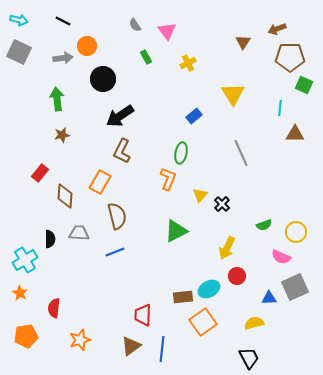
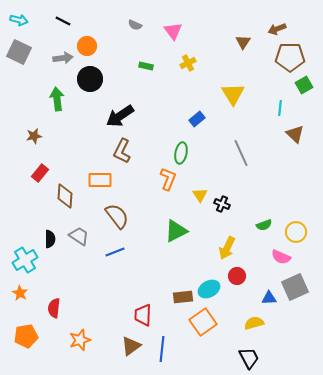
gray semicircle at (135, 25): rotated 32 degrees counterclockwise
pink triangle at (167, 31): moved 6 px right
green rectangle at (146, 57): moved 9 px down; rotated 48 degrees counterclockwise
black circle at (103, 79): moved 13 px left
green square at (304, 85): rotated 36 degrees clockwise
blue rectangle at (194, 116): moved 3 px right, 3 px down
brown triangle at (295, 134): rotated 42 degrees clockwise
brown star at (62, 135): moved 28 px left, 1 px down
orange rectangle at (100, 182): moved 2 px up; rotated 60 degrees clockwise
yellow triangle at (200, 195): rotated 14 degrees counterclockwise
black cross at (222, 204): rotated 21 degrees counterclockwise
brown semicircle at (117, 216): rotated 24 degrees counterclockwise
gray trapezoid at (79, 233): moved 3 px down; rotated 30 degrees clockwise
